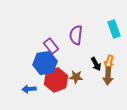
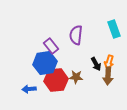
red hexagon: rotated 15 degrees clockwise
